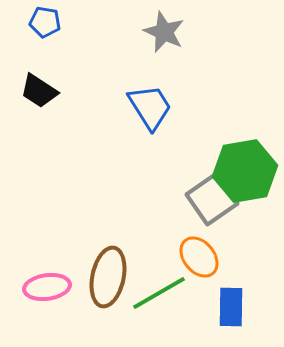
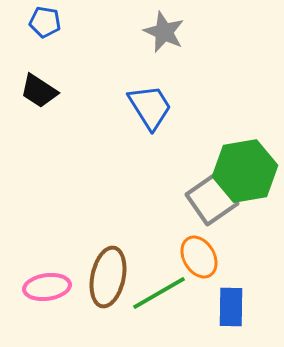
orange ellipse: rotated 9 degrees clockwise
